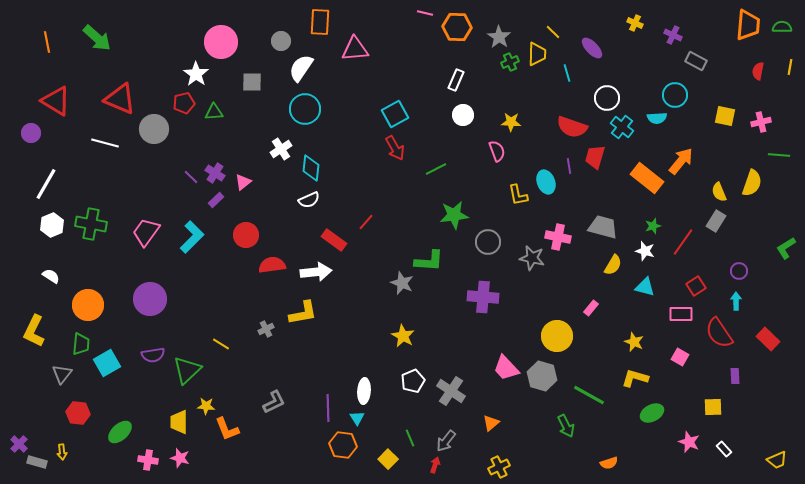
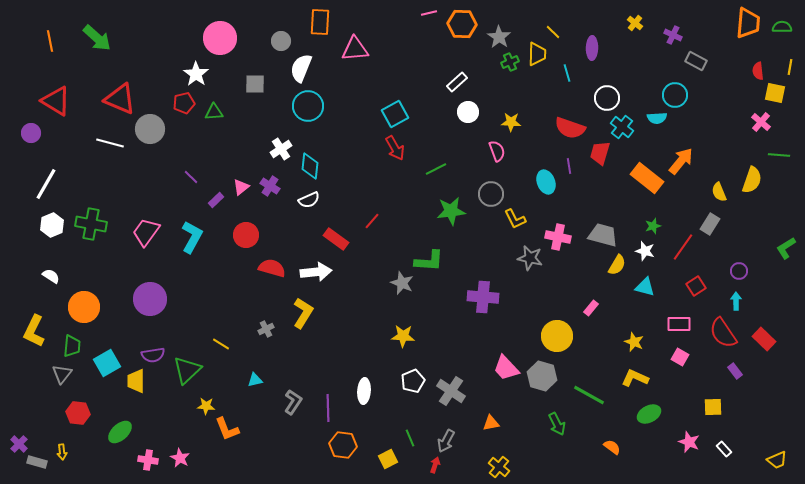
pink line at (425, 13): moved 4 px right; rotated 28 degrees counterclockwise
yellow cross at (635, 23): rotated 14 degrees clockwise
orange trapezoid at (748, 25): moved 2 px up
orange hexagon at (457, 27): moved 5 px right, 3 px up
orange line at (47, 42): moved 3 px right, 1 px up
pink circle at (221, 42): moved 1 px left, 4 px up
purple ellipse at (592, 48): rotated 45 degrees clockwise
white semicircle at (301, 68): rotated 12 degrees counterclockwise
red semicircle at (758, 71): rotated 18 degrees counterclockwise
white rectangle at (456, 80): moved 1 px right, 2 px down; rotated 25 degrees clockwise
gray square at (252, 82): moved 3 px right, 2 px down
cyan circle at (305, 109): moved 3 px right, 3 px up
white circle at (463, 115): moved 5 px right, 3 px up
yellow square at (725, 116): moved 50 px right, 23 px up
pink cross at (761, 122): rotated 36 degrees counterclockwise
red semicircle at (572, 127): moved 2 px left, 1 px down
gray circle at (154, 129): moved 4 px left
white line at (105, 143): moved 5 px right
red trapezoid at (595, 157): moved 5 px right, 4 px up
cyan diamond at (311, 168): moved 1 px left, 2 px up
purple cross at (215, 173): moved 55 px right, 13 px down
pink triangle at (243, 182): moved 2 px left, 5 px down
yellow semicircle at (752, 183): moved 3 px up
yellow L-shape at (518, 195): moved 3 px left, 24 px down; rotated 15 degrees counterclockwise
green star at (454, 215): moved 3 px left, 4 px up
gray rectangle at (716, 221): moved 6 px left, 3 px down
red line at (366, 222): moved 6 px right, 1 px up
gray trapezoid at (603, 227): moved 8 px down
cyan L-shape at (192, 237): rotated 16 degrees counterclockwise
red rectangle at (334, 240): moved 2 px right, 1 px up
gray circle at (488, 242): moved 3 px right, 48 px up
red line at (683, 242): moved 5 px down
gray star at (532, 258): moved 2 px left
red semicircle at (272, 265): moved 3 px down; rotated 24 degrees clockwise
yellow semicircle at (613, 265): moved 4 px right
orange circle at (88, 305): moved 4 px left, 2 px down
yellow L-shape at (303, 313): rotated 48 degrees counterclockwise
pink rectangle at (681, 314): moved 2 px left, 10 px down
red semicircle at (719, 333): moved 4 px right
yellow star at (403, 336): rotated 25 degrees counterclockwise
red rectangle at (768, 339): moved 4 px left
green trapezoid at (81, 344): moved 9 px left, 2 px down
purple rectangle at (735, 376): moved 5 px up; rotated 35 degrees counterclockwise
yellow L-shape at (635, 378): rotated 8 degrees clockwise
gray L-shape at (274, 402): moved 19 px right; rotated 30 degrees counterclockwise
green ellipse at (652, 413): moved 3 px left, 1 px down
cyan triangle at (357, 418): moved 102 px left, 38 px up; rotated 49 degrees clockwise
yellow trapezoid at (179, 422): moved 43 px left, 41 px up
orange triangle at (491, 423): rotated 30 degrees clockwise
green arrow at (566, 426): moved 9 px left, 2 px up
gray arrow at (446, 441): rotated 10 degrees counterclockwise
pink star at (180, 458): rotated 12 degrees clockwise
yellow square at (388, 459): rotated 18 degrees clockwise
orange semicircle at (609, 463): moved 3 px right, 16 px up; rotated 126 degrees counterclockwise
yellow cross at (499, 467): rotated 25 degrees counterclockwise
